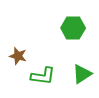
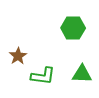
brown star: rotated 24 degrees clockwise
green triangle: rotated 35 degrees clockwise
